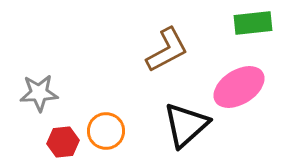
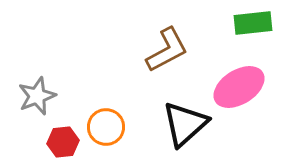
gray star: moved 2 px left, 3 px down; rotated 18 degrees counterclockwise
black triangle: moved 1 px left, 1 px up
orange circle: moved 4 px up
